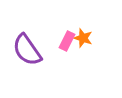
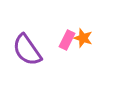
pink rectangle: moved 1 px up
